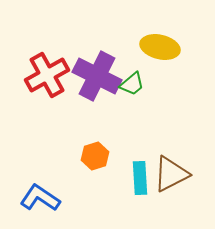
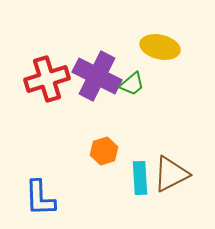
red cross: moved 4 px down; rotated 12 degrees clockwise
orange hexagon: moved 9 px right, 5 px up
blue L-shape: rotated 126 degrees counterclockwise
